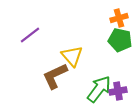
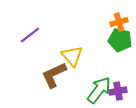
orange cross: moved 4 px down
brown L-shape: moved 1 px left, 1 px up
green arrow: moved 1 px down
